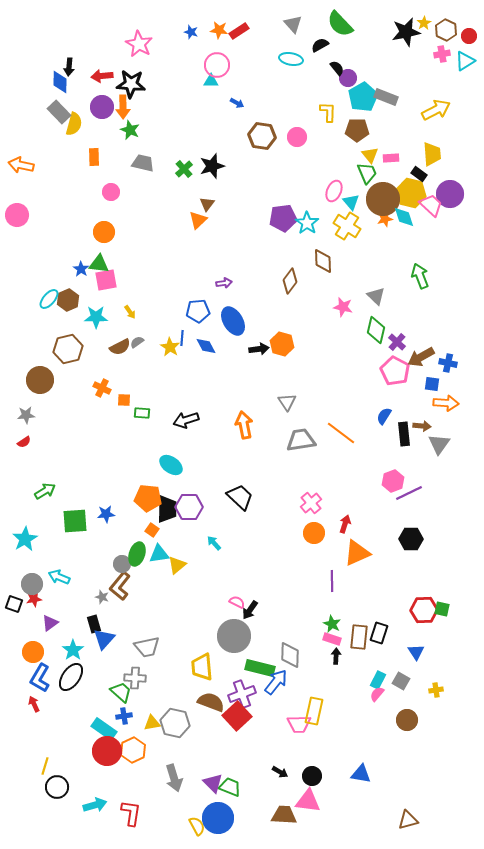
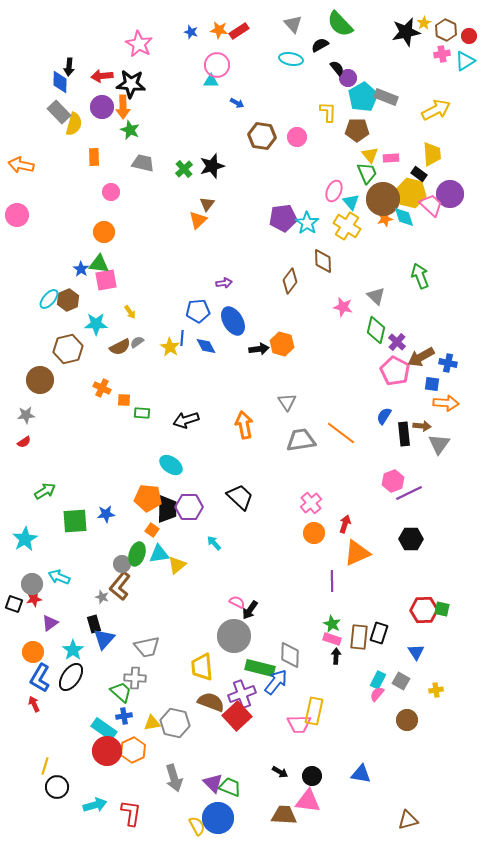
cyan star at (96, 317): moved 7 px down
